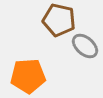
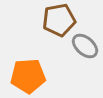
brown pentagon: rotated 24 degrees counterclockwise
